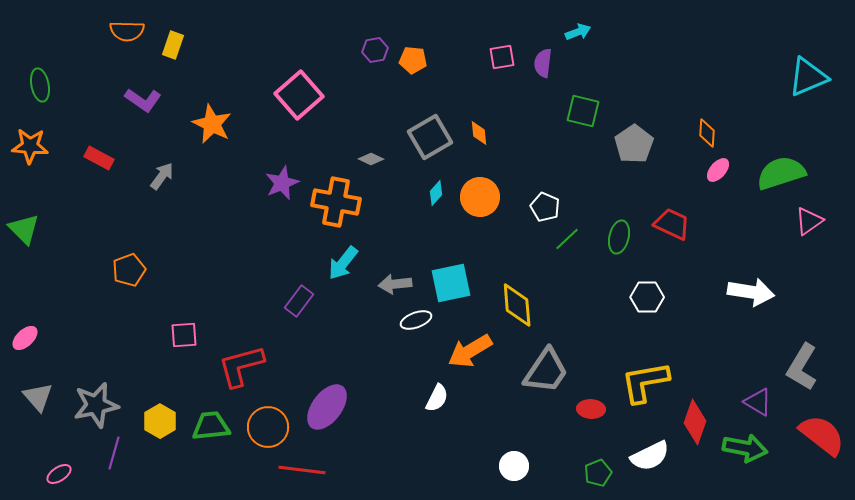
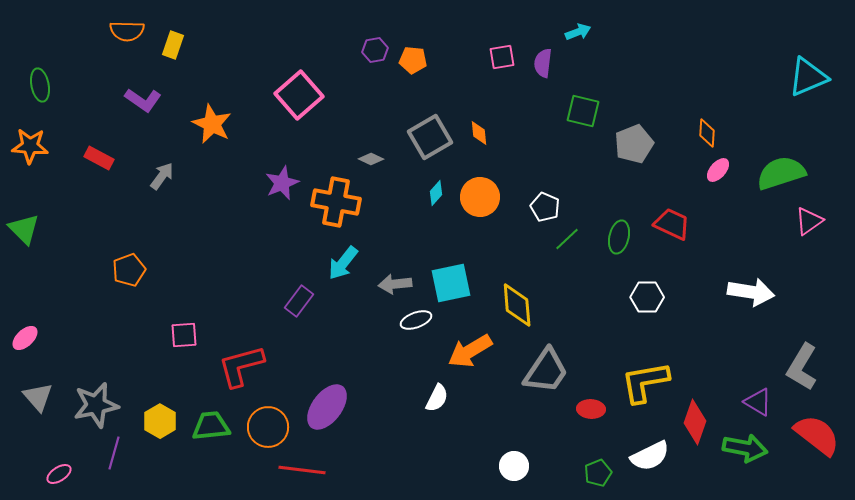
gray pentagon at (634, 144): rotated 12 degrees clockwise
red semicircle at (822, 435): moved 5 px left
